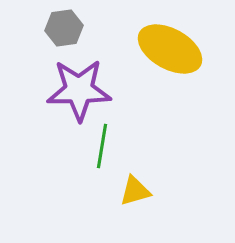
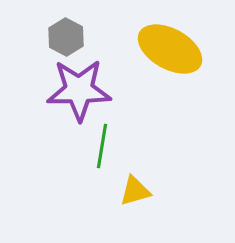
gray hexagon: moved 2 px right, 9 px down; rotated 24 degrees counterclockwise
